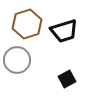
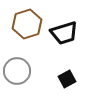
black trapezoid: moved 2 px down
gray circle: moved 11 px down
